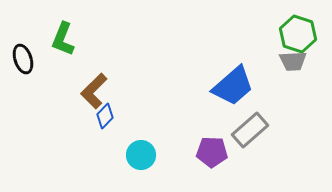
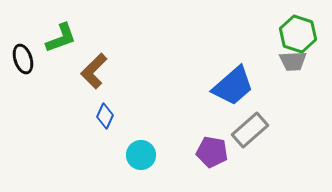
green L-shape: moved 2 px left, 1 px up; rotated 132 degrees counterclockwise
brown L-shape: moved 20 px up
blue diamond: rotated 20 degrees counterclockwise
purple pentagon: rotated 8 degrees clockwise
